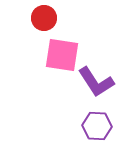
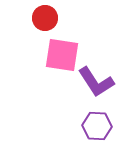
red circle: moved 1 px right
